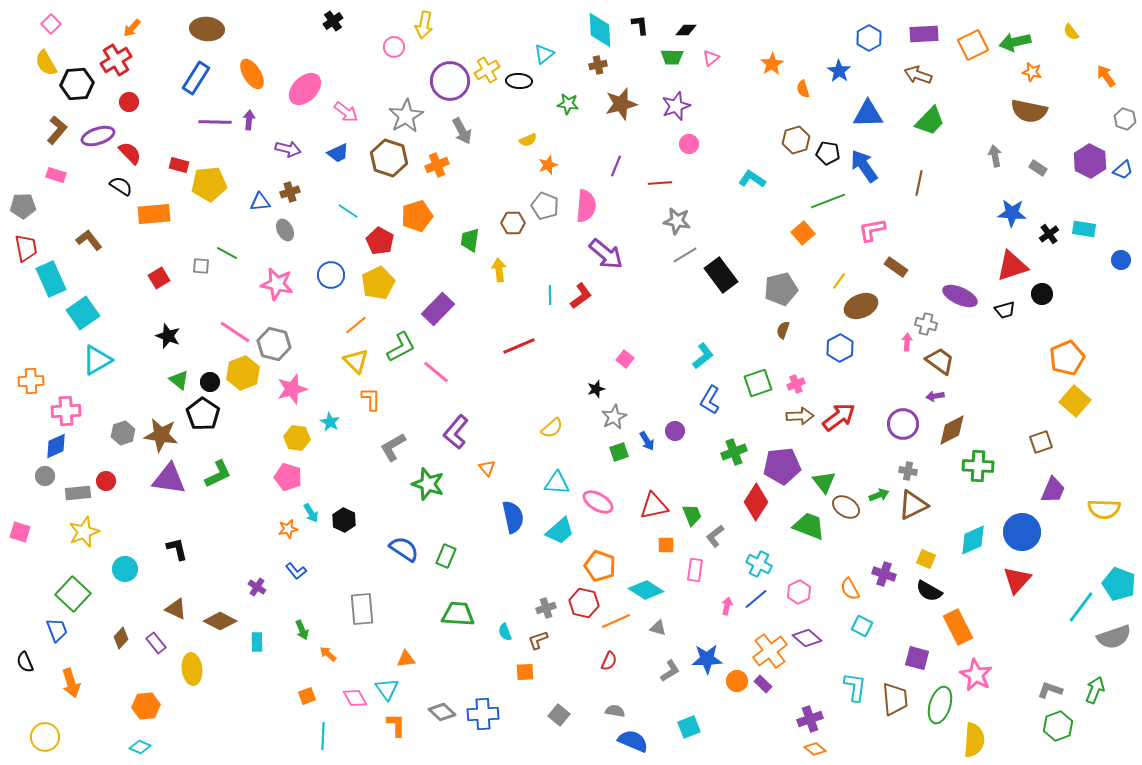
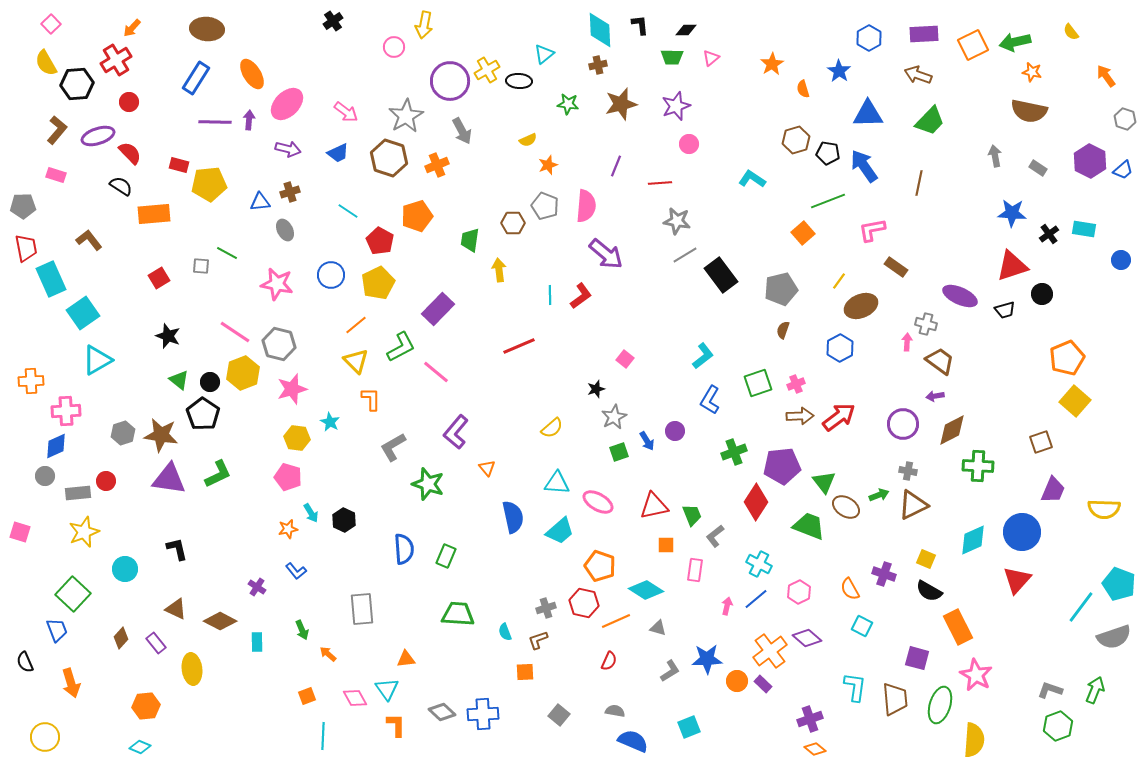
pink ellipse at (305, 89): moved 18 px left, 15 px down
gray hexagon at (274, 344): moved 5 px right
blue semicircle at (404, 549): rotated 52 degrees clockwise
